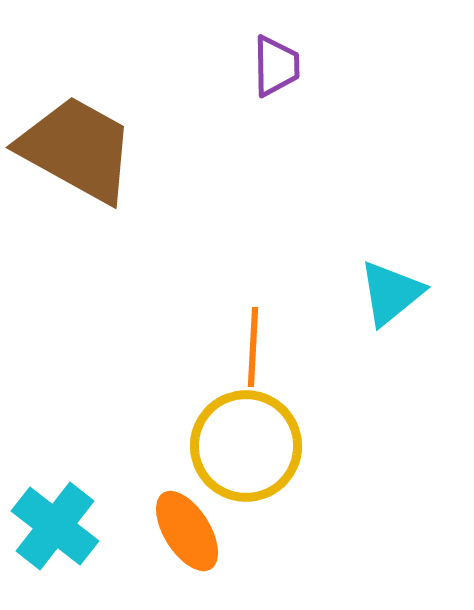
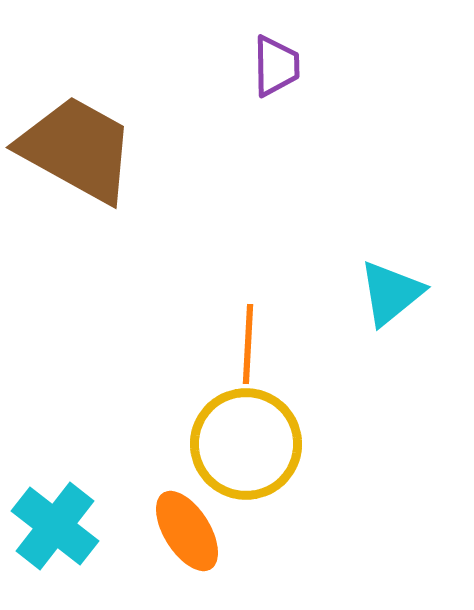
orange line: moved 5 px left, 3 px up
yellow circle: moved 2 px up
